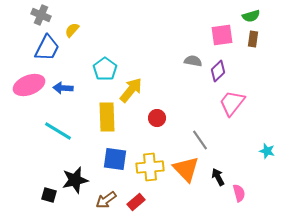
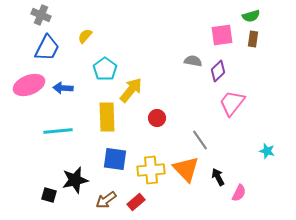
yellow semicircle: moved 13 px right, 6 px down
cyan line: rotated 36 degrees counterclockwise
yellow cross: moved 1 px right, 3 px down
pink semicircle: rotated 42 degrees clockwise
